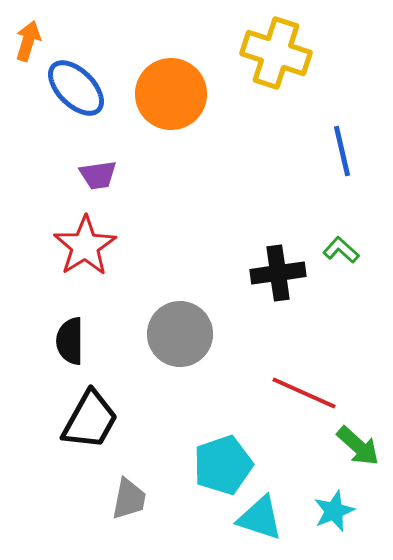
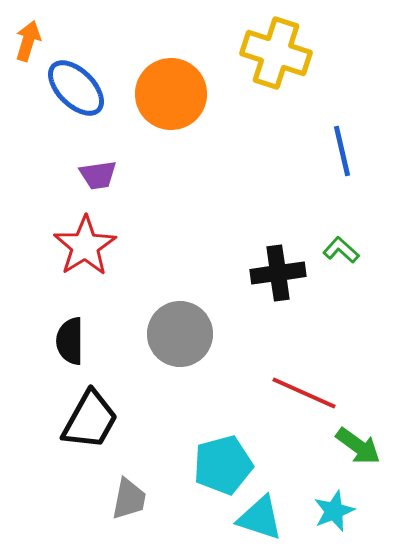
green arrow: rotated 6 degrees counterclockwise
cyan pentagon: rotated 4 degrees clockwise
